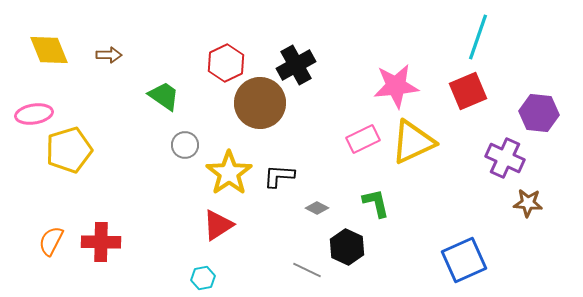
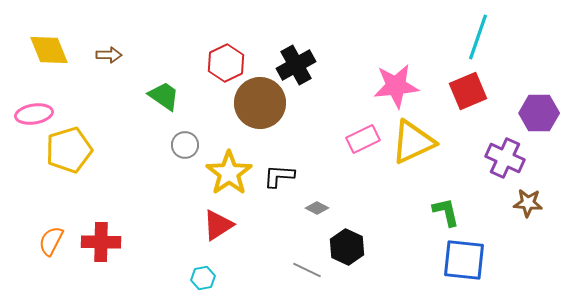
purple hexagon: rotated 6 degrees counterclockwise
green L-shape: moved 70 px right, 9 px down
blue square: rotated 30 degrees clockwise
